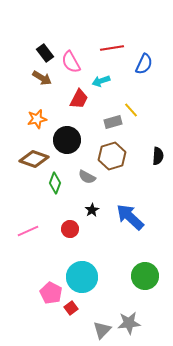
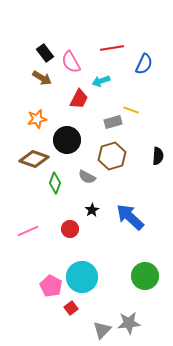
yellow line: rotated 28 degrees counterclockwise
pink pentagon: moved 7 px up
